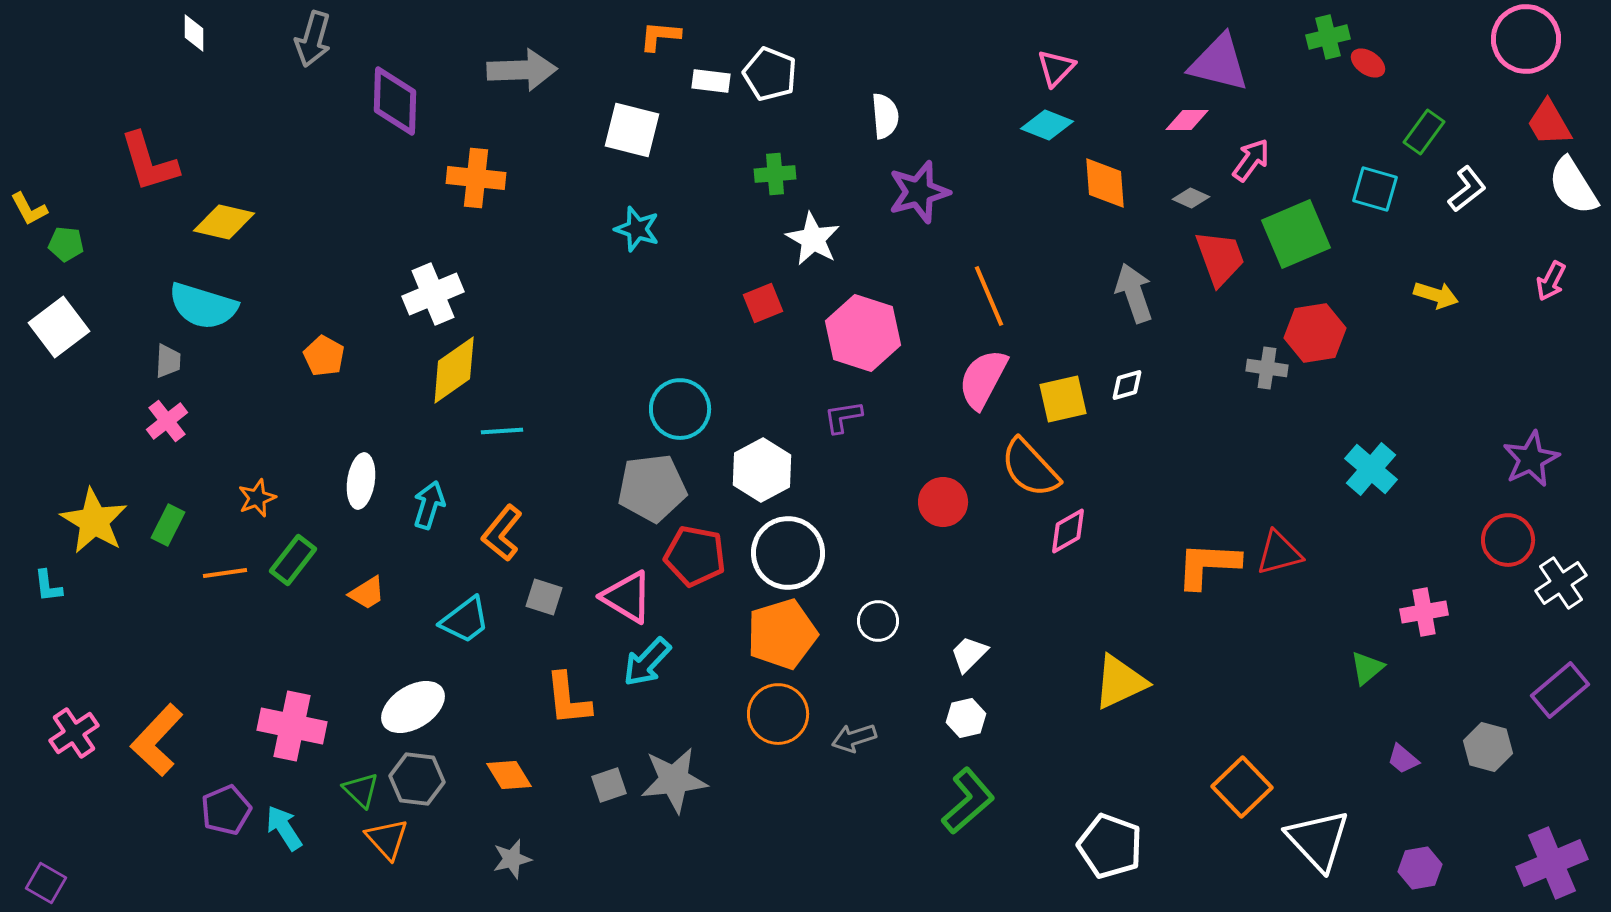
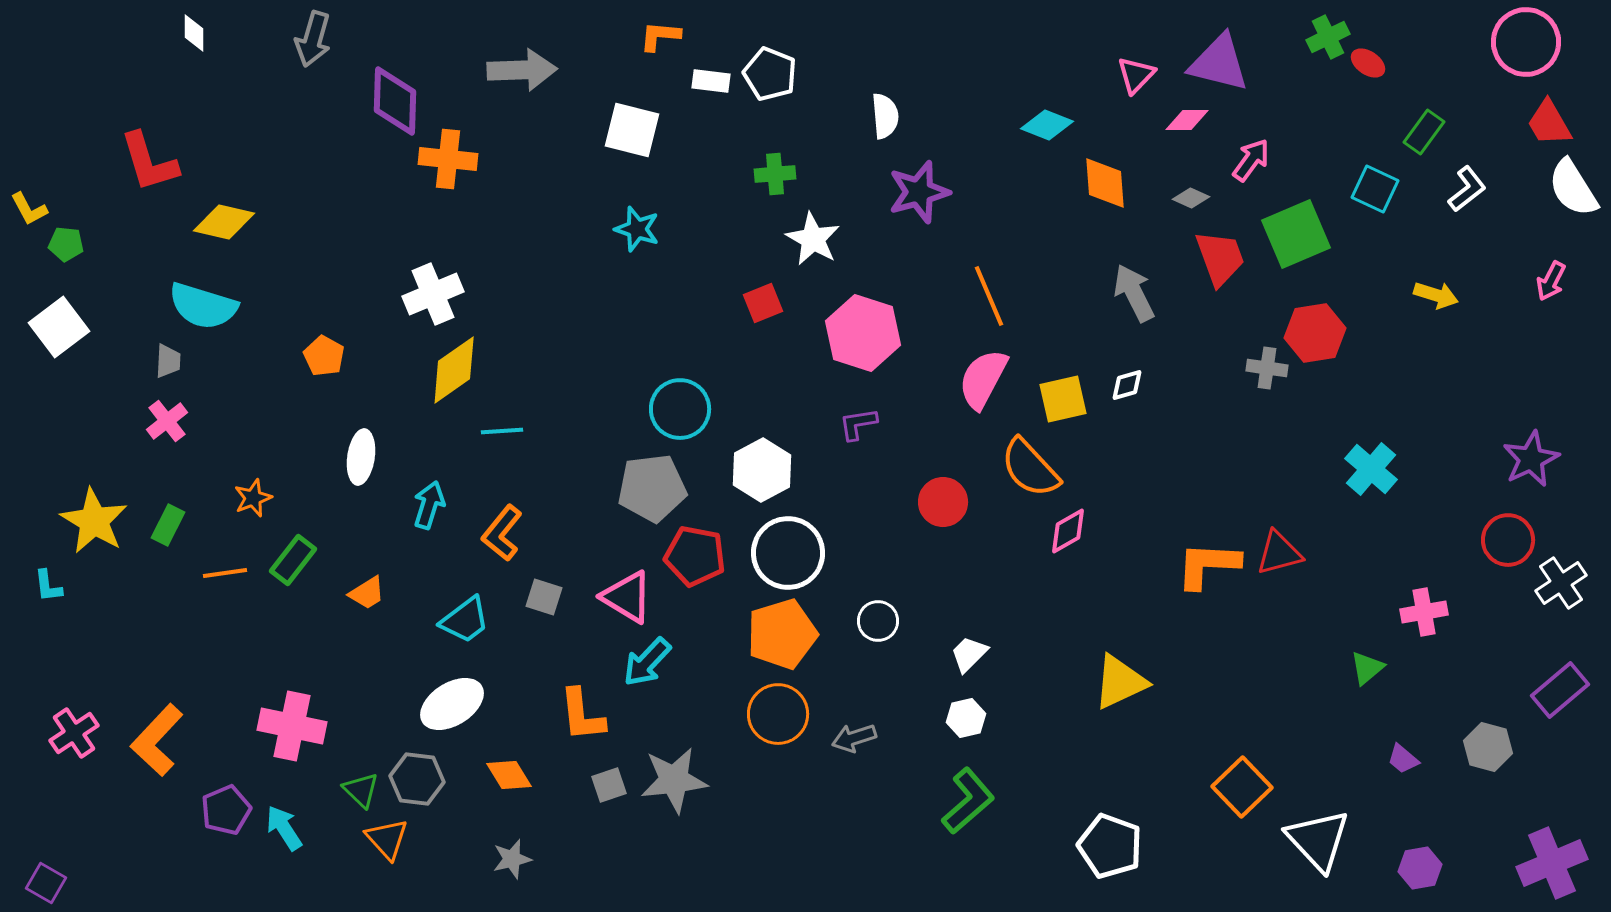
green cross at (1328, 37): rotated 12 degrees counterclockwise
pink circle at (1526, 39): moved 3 px down
pink triangle at (1056, 68): moved 80 px right, 7 px down
orange cross at (476, 178): moved 28 px left, 19 px up
white semicircle at (1573, 186): moved 2 px down
cyan square at (1375, 189): rotated 9 degrees clockwise
gray arrow at (1134, 293): rotated 8 degrees counterclockwise
purple L-shape at (843, 417): moved 15 px right, 7 px down
white ellipse at (361, 481): moved 24 px up
orange star at (257, 498): moved 4 px left
orange L-shape at (568, 699): moved 14 px right, 16 px down
white ellipse at (413, 707): moved 39 px right, 3 px up
